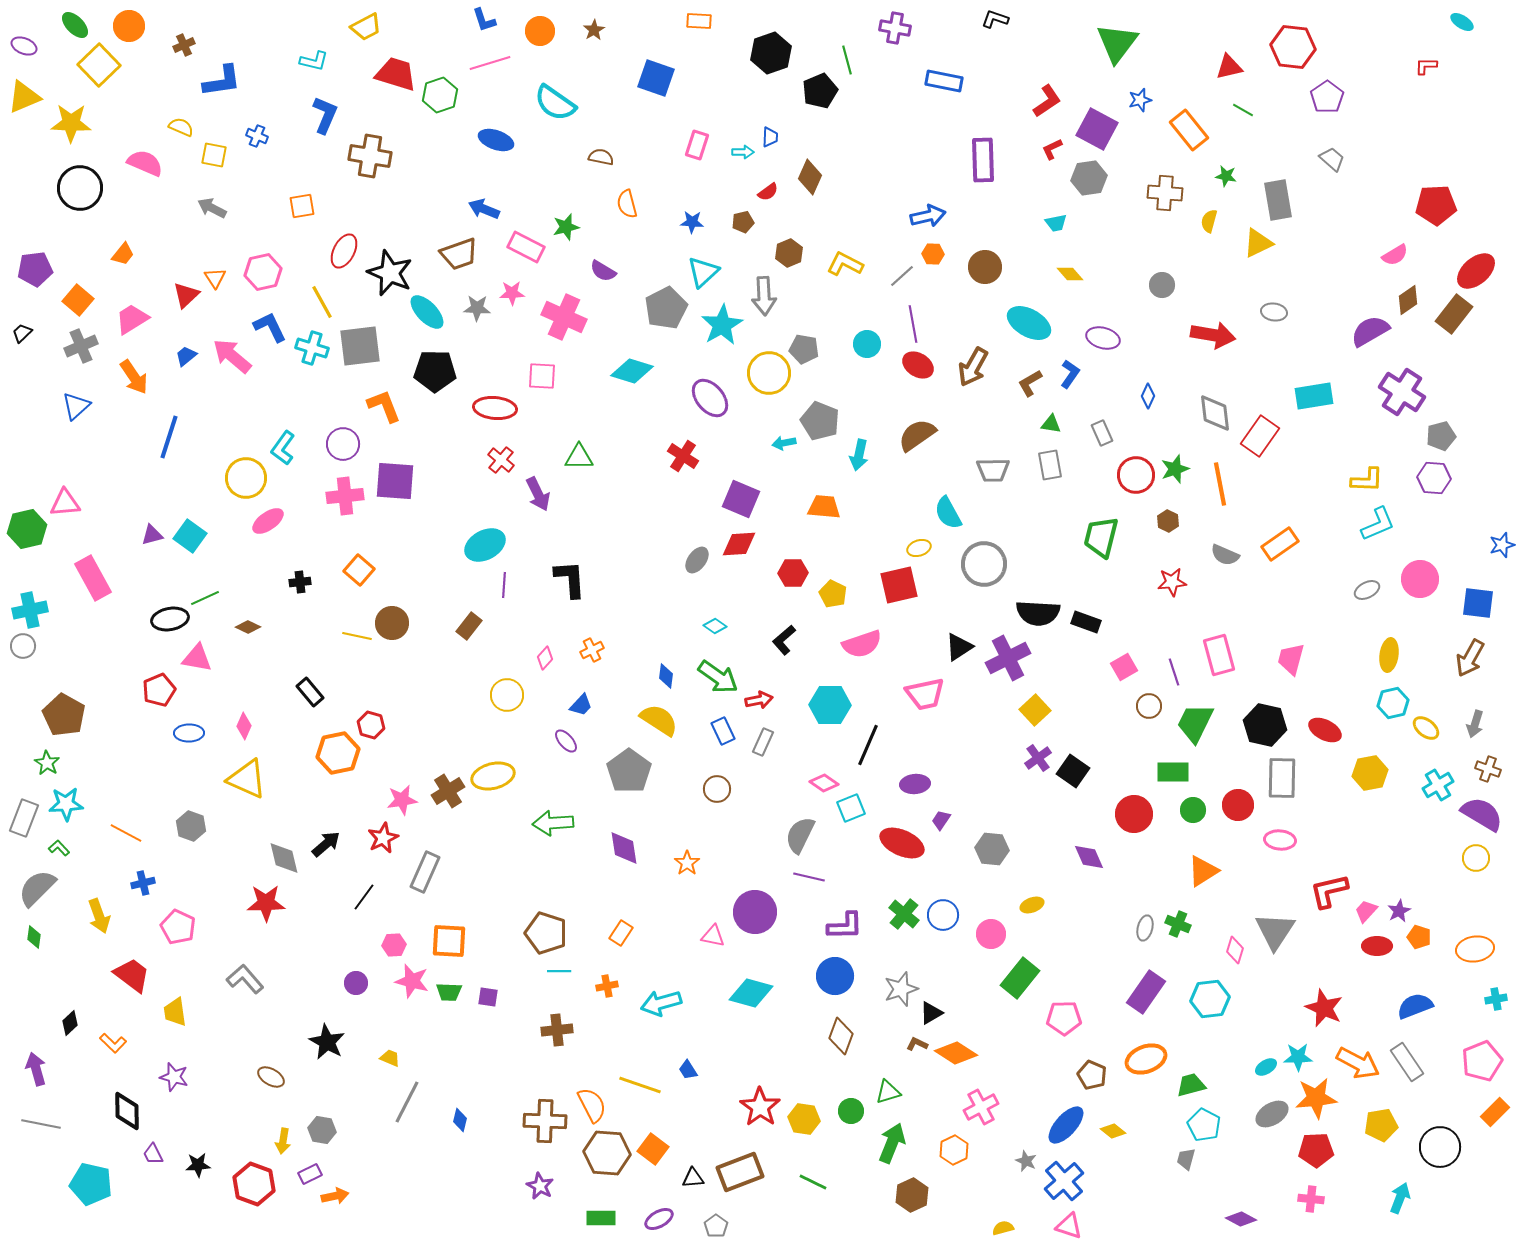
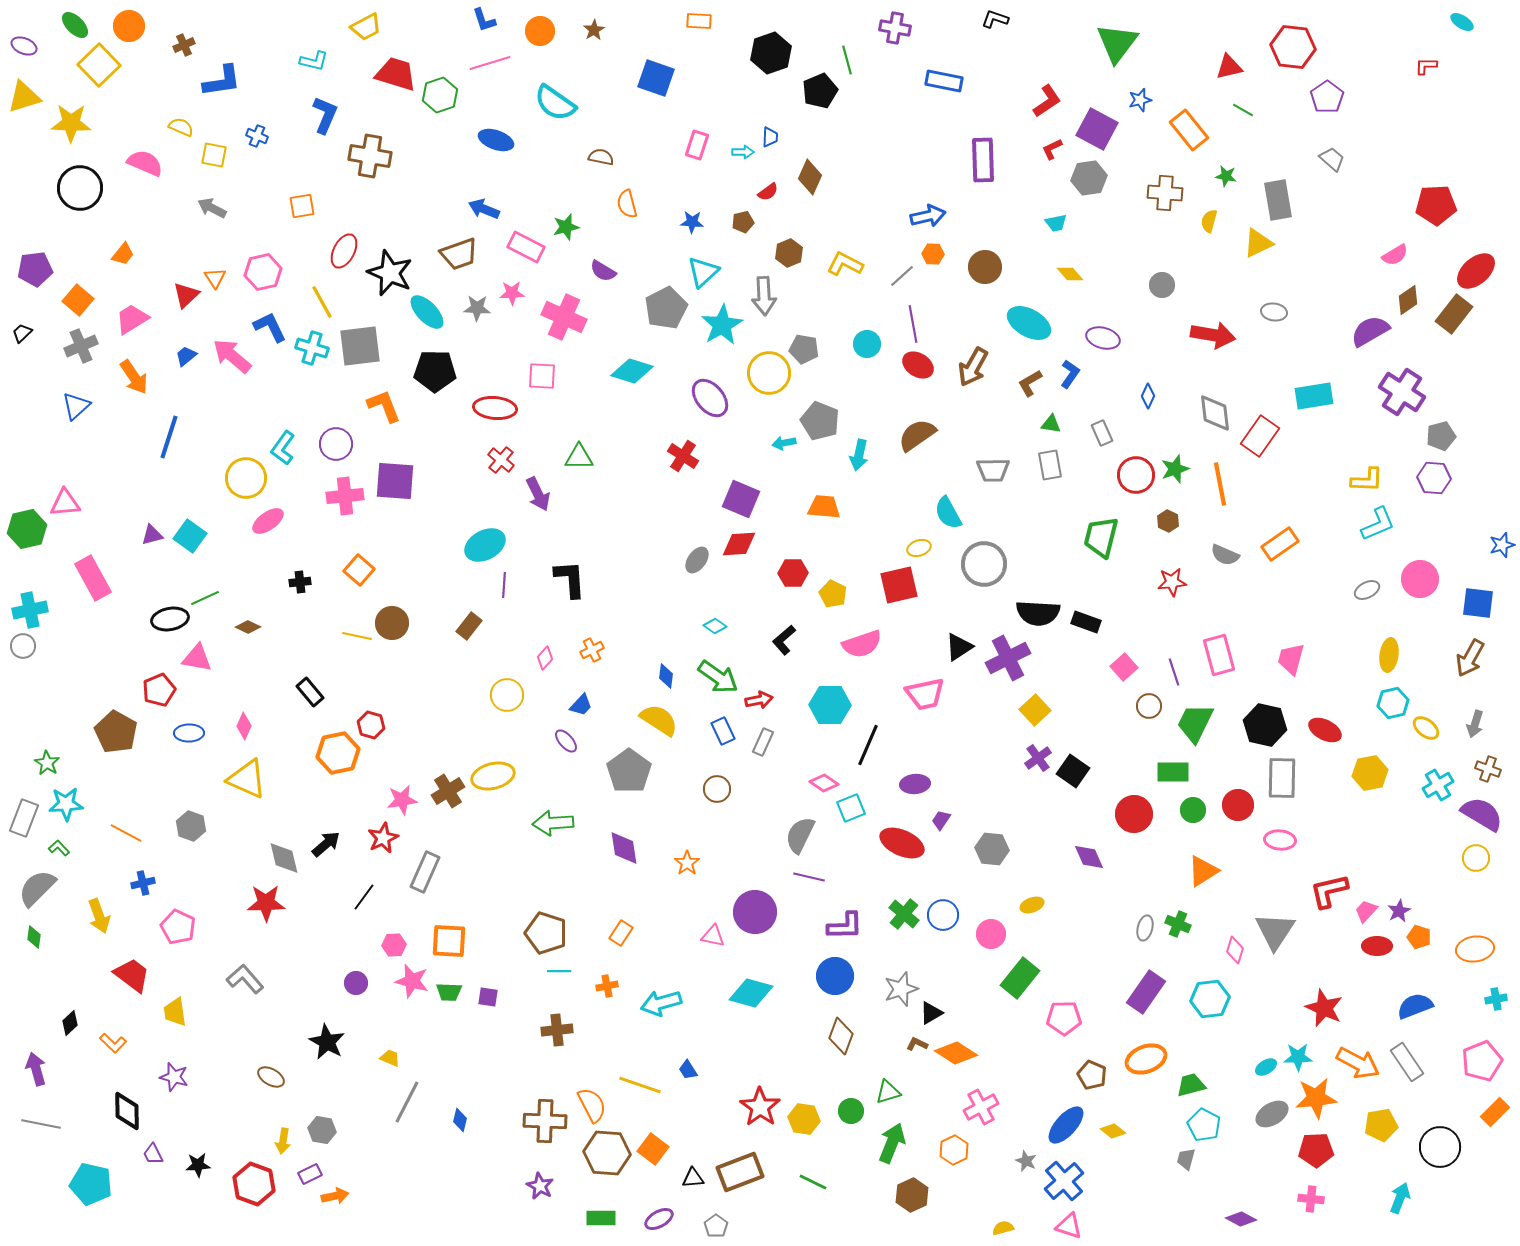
yellow triangle at (24, 97): rotated 6 degrees clockwise
purple circle at (343, 444): moved 7 px left
pink square at (1124, 667): rotated 12 degrees counterclockwise
brown pentagon at (64, 715): moved 52 px right, 17 px down
